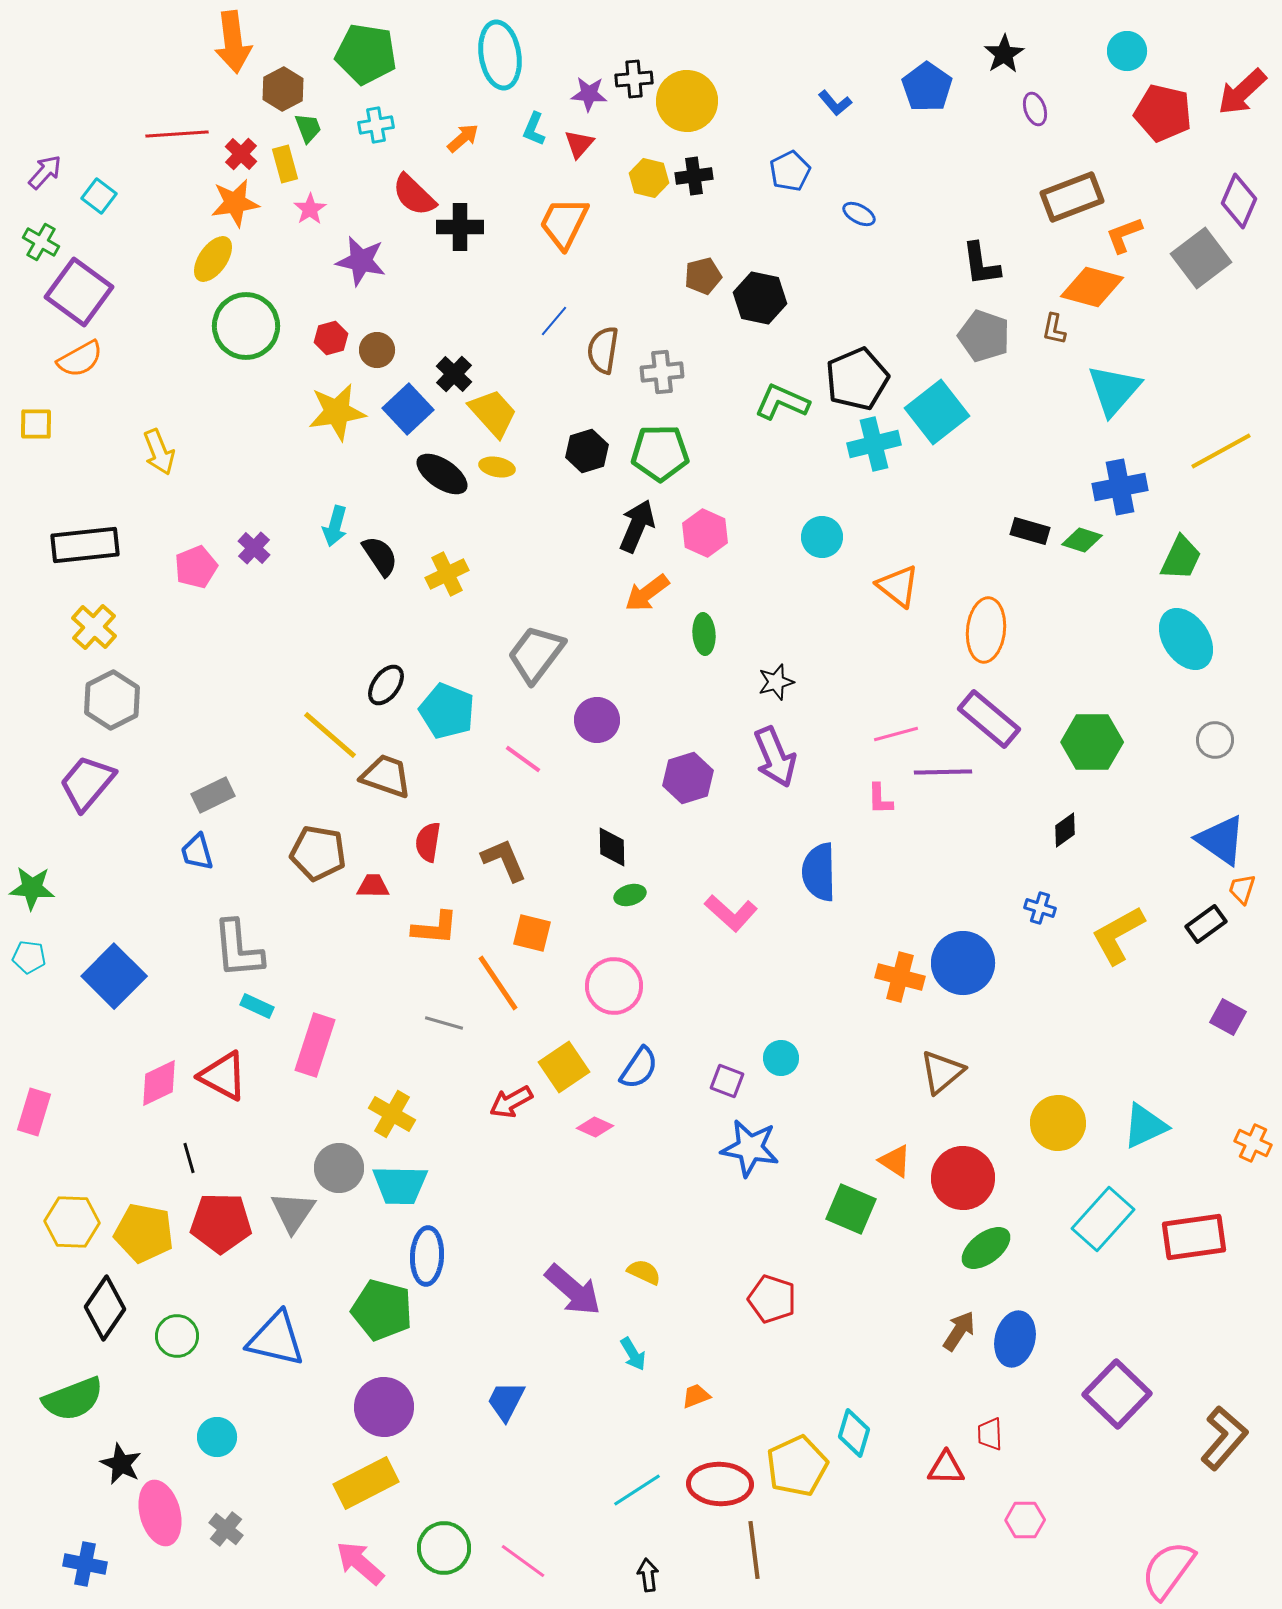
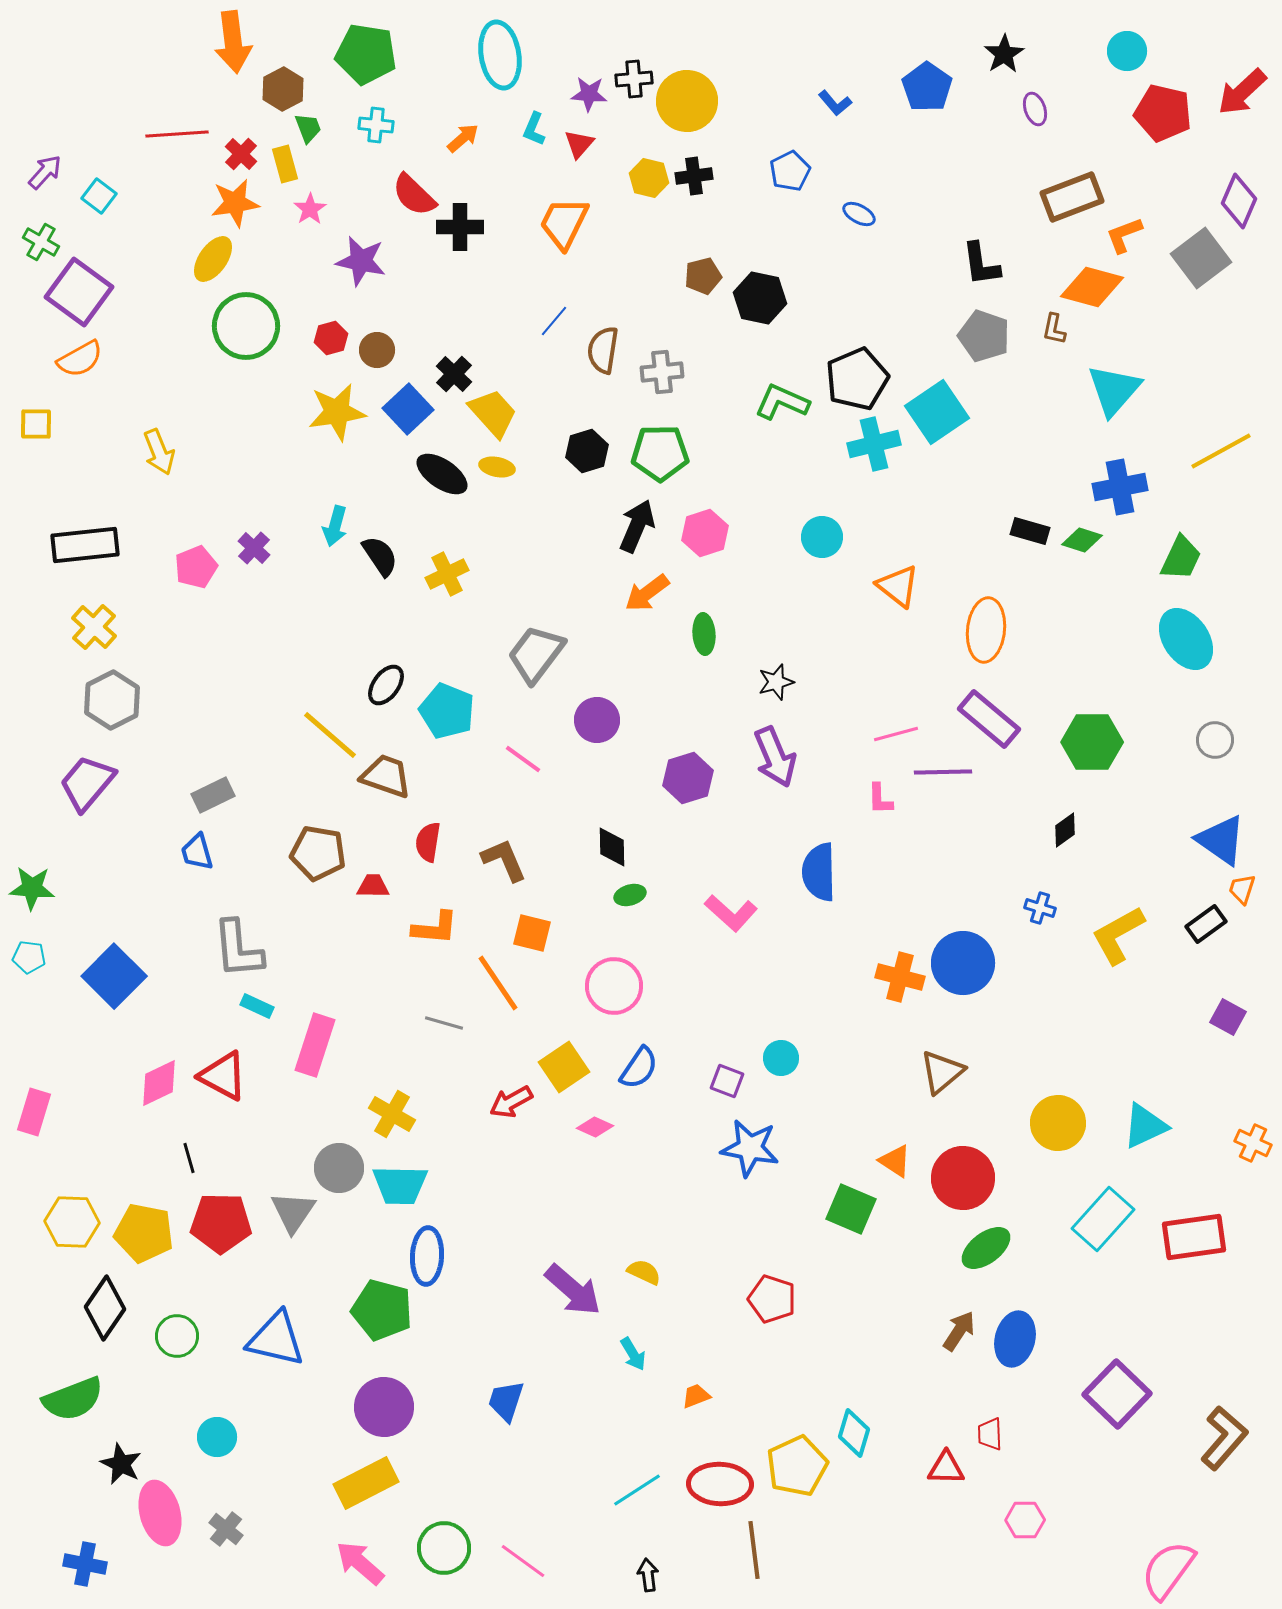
cyan cross at (376, 125): rotated 16 degrees clockwise
cyan square at (937, 412): rotated 4 degrees clockwise
pink hexagon at (705, 533): rotated 18 degrees clockwise
blue trapezoid at (506, 1401): rotated 9 degrees counterclockwise
